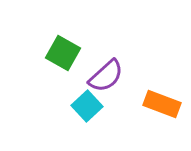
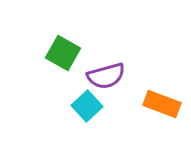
purple semicircle: rotated 27 degrees clockwise
